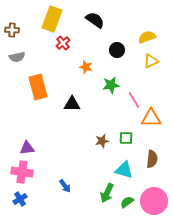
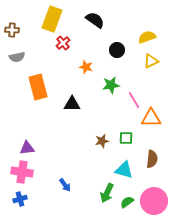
blue arrow: moved 1 px up
blue cross: rotated 16 degrees clockwise
